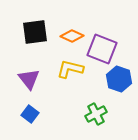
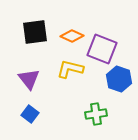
green cross: rotated 20 degrees clockwise
